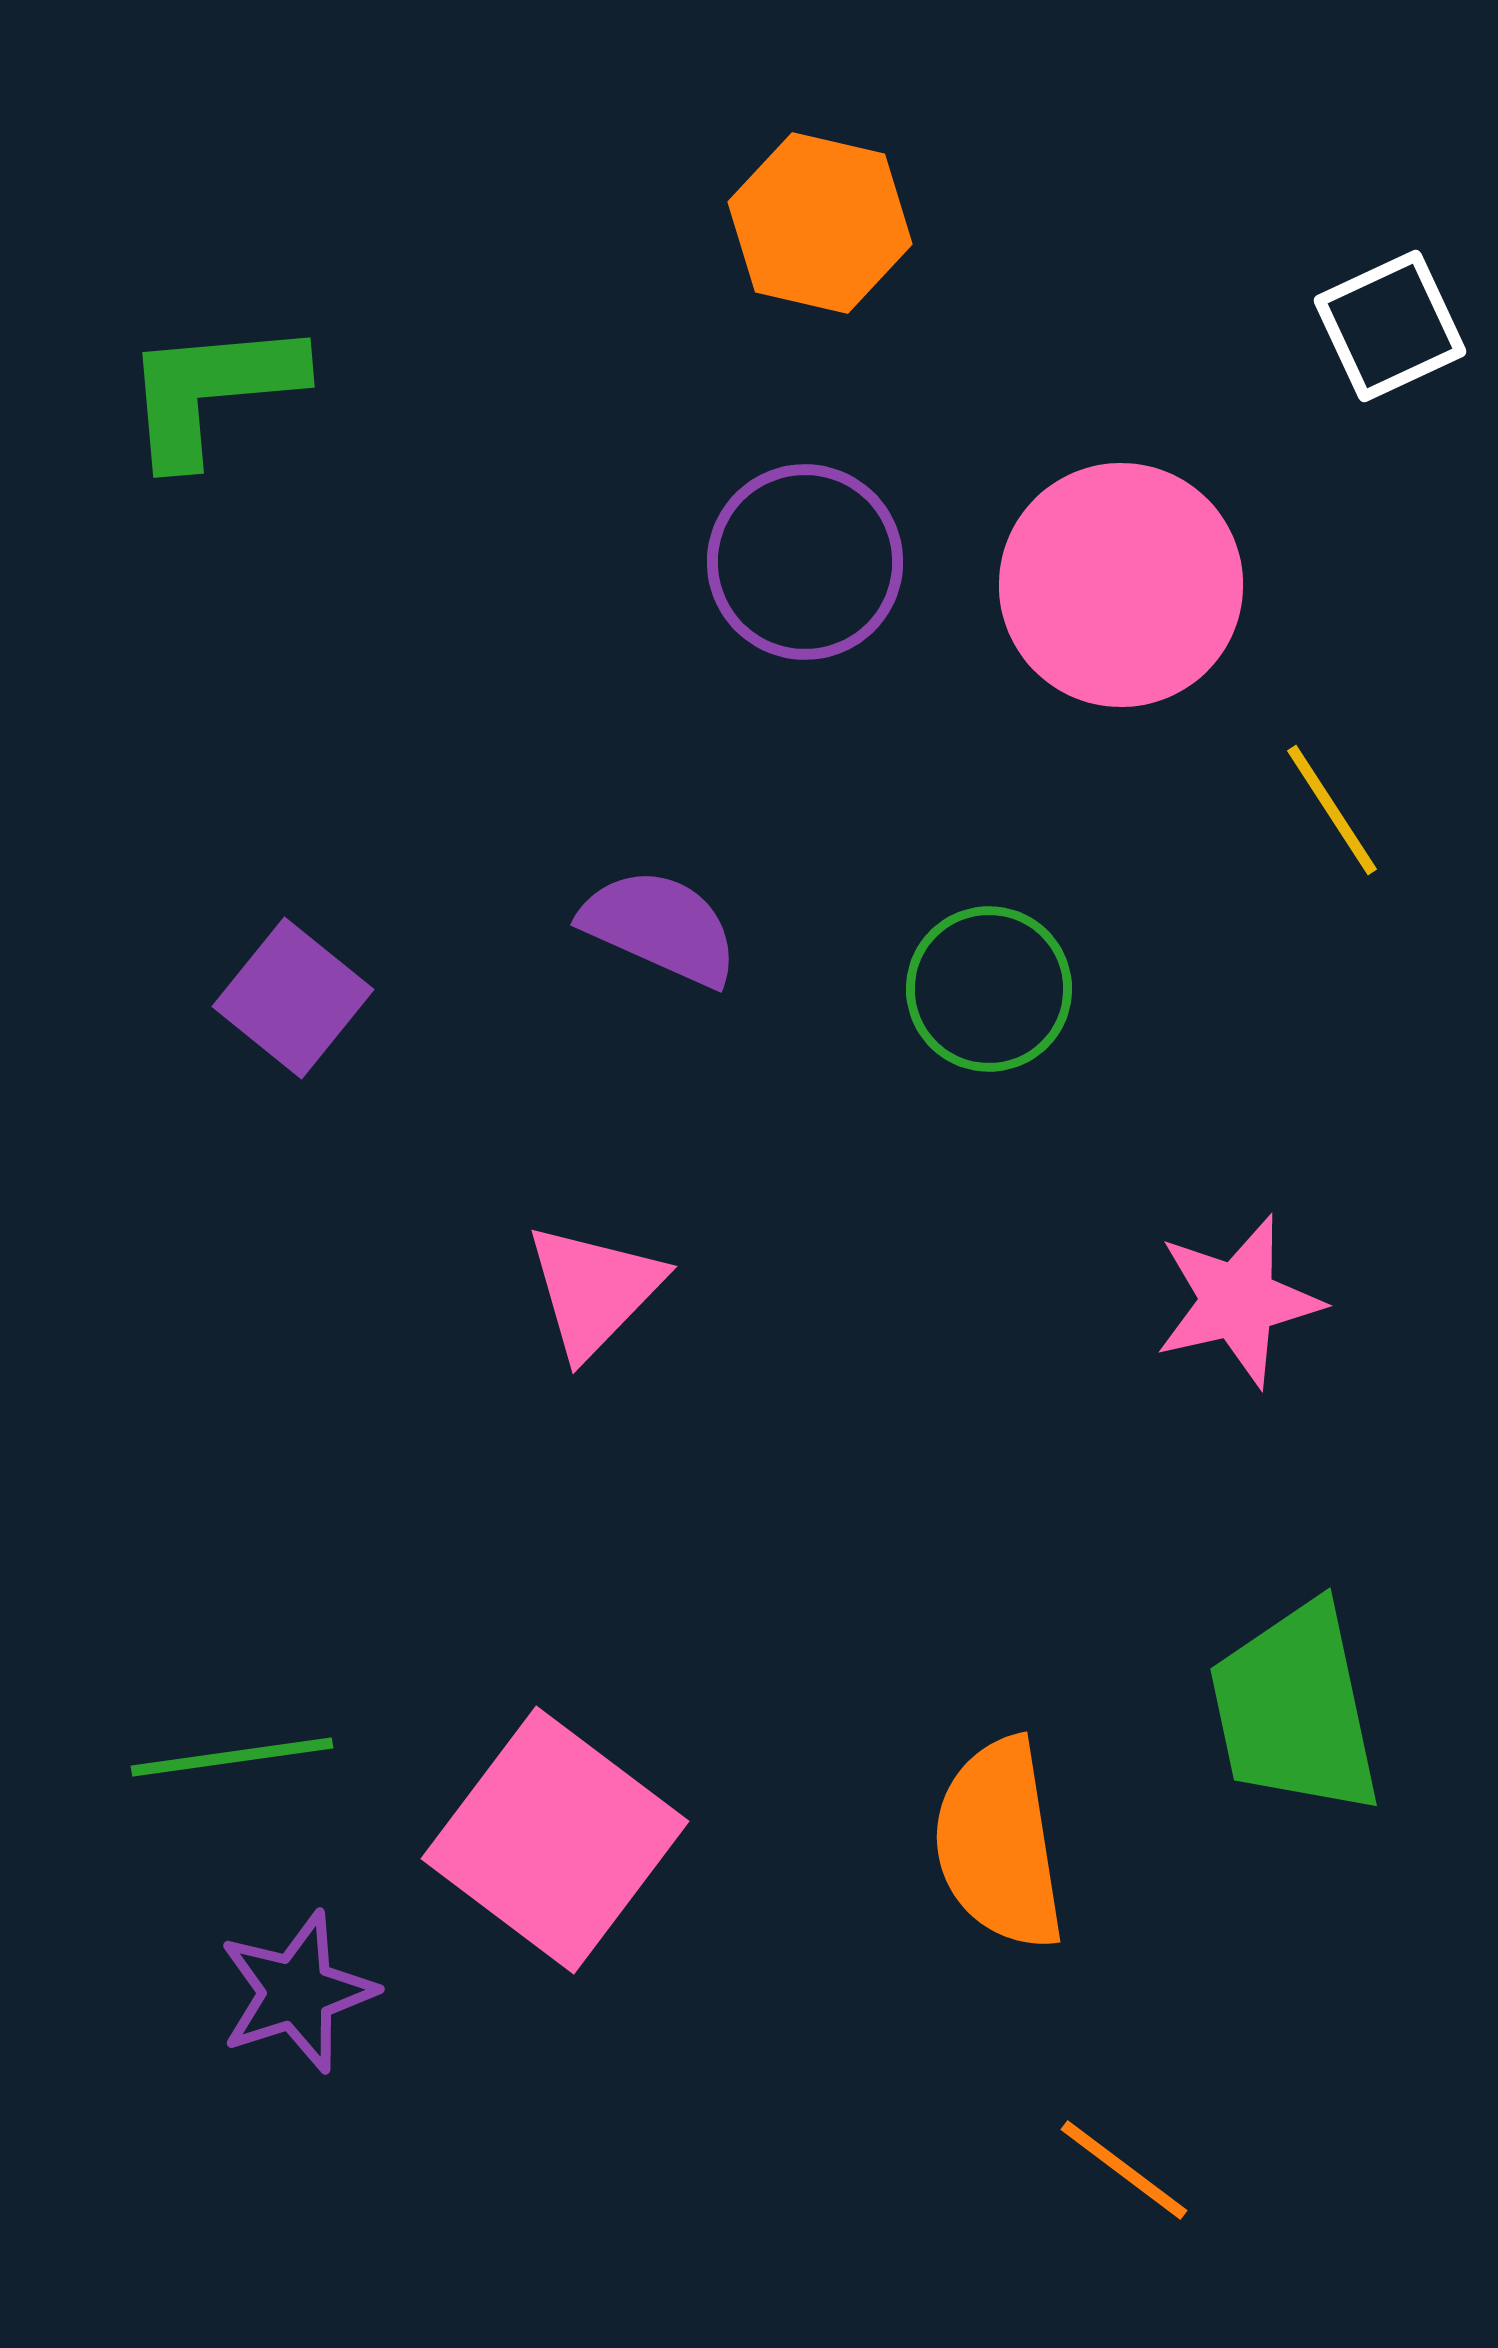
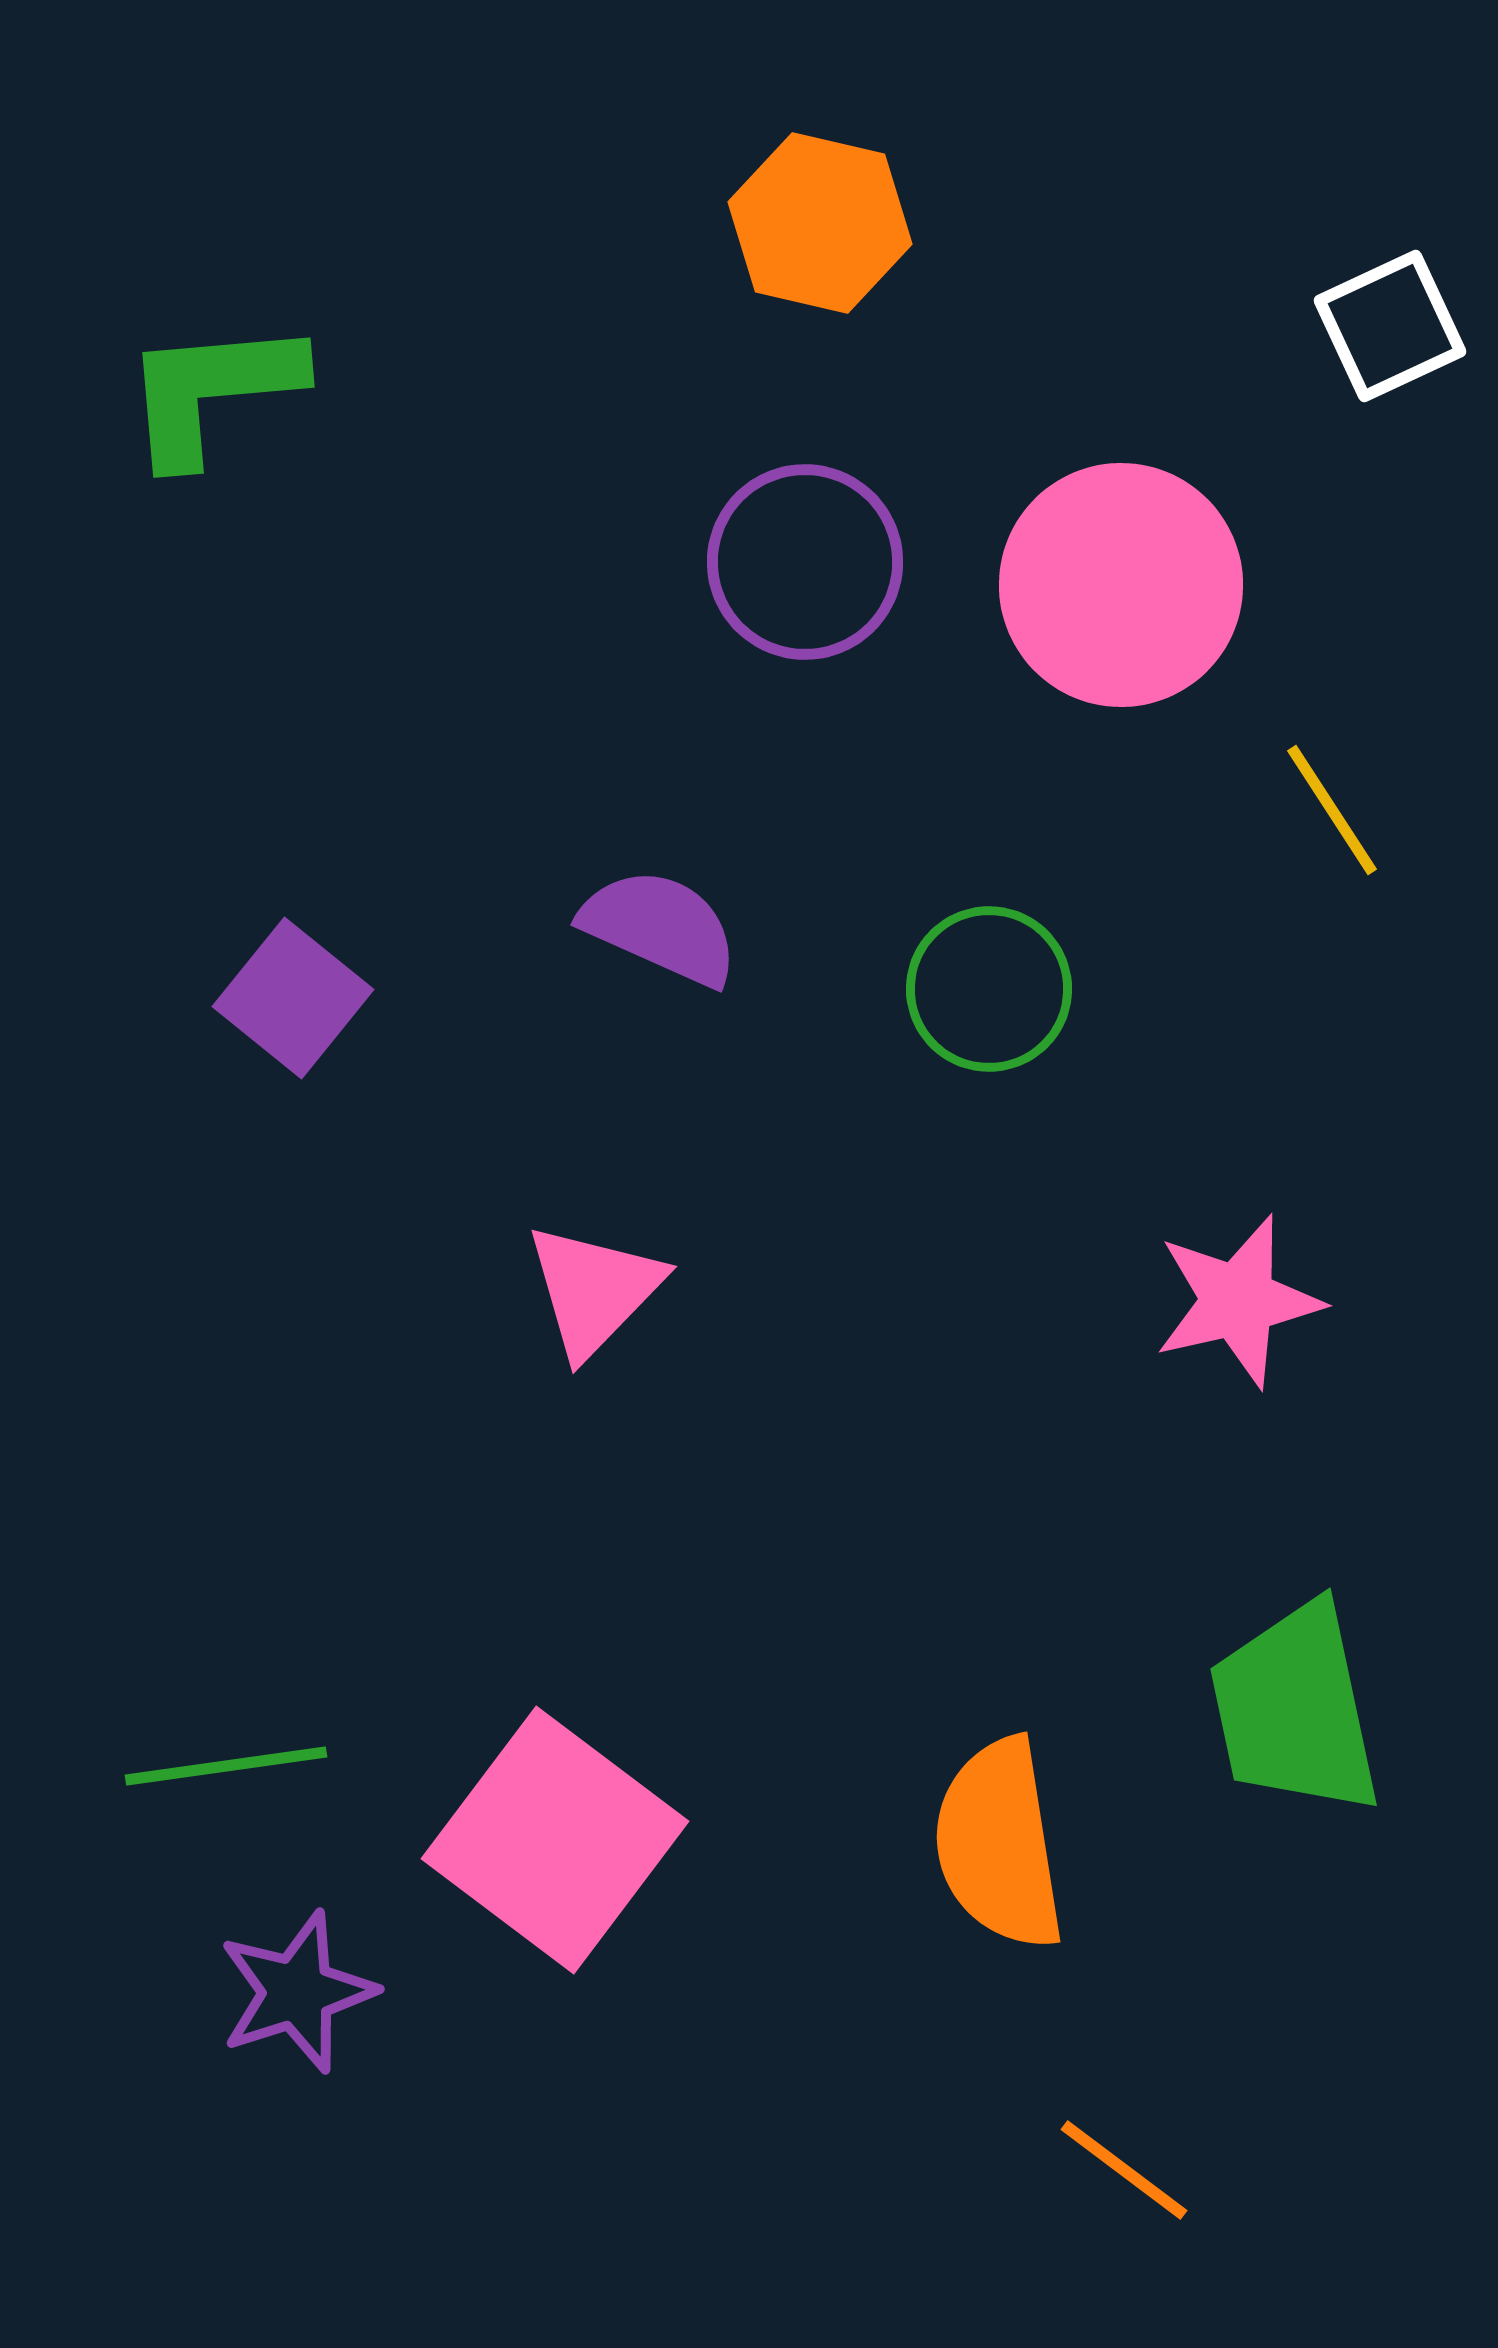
green line: moved 6 px left, 9 px down
